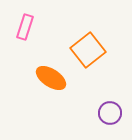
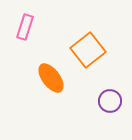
orange ellipse: rotated 20 degrees clockwise
purple circle: moved 12 px up
